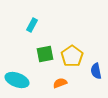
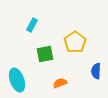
yellow pentagon: moved 3 px right, 14 px up
blue semicircle: rotated 14 degrees clockwise
cyan ellipse: rotated 50 degrees clockwise
